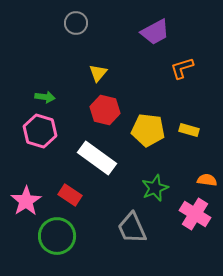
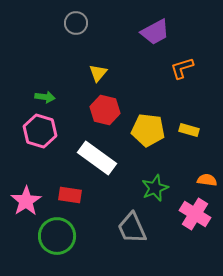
red rectangle: rotated 25 degrees counterclockwise
